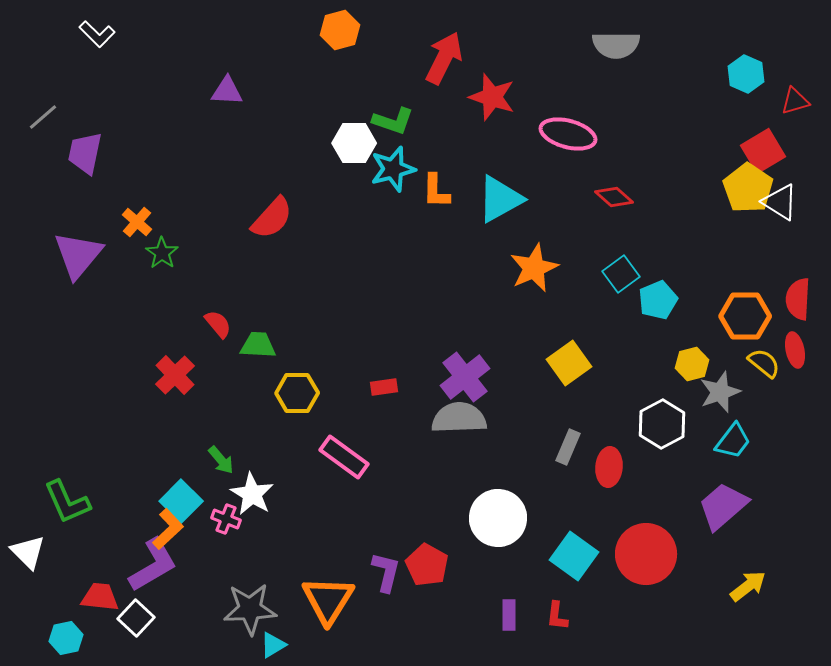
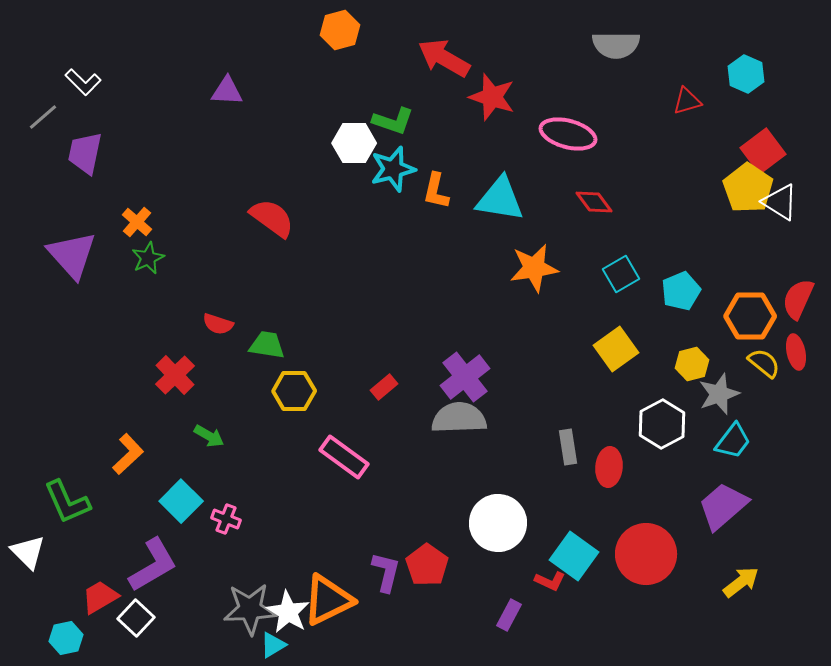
white L-shape at (97, 34): moved 14 px left, 48 px down
red arrow at (444, 58): rotated 86 degrees counterclockwise
red triangle at (795, 101): moved 108 px left
red square at (763, 151): rotated 6 degrees counterclockwise
orange L-shape at (436, 191): rotated 12 degrees clockwise
red diamond at (614, 197): moved 20 px left, 5 px down; rotated 12 degrees clockwise
cyan triangle at (500, 199): rotated 38 degrees clockwise
red semicircle at (272, 218): rotated 96 degrees counterclockwise
green star at (162, 253): moved 14 px left, 5 px down; rotated 12 degrees clockwise
purple triangle at (78, 255): moved 6 px left; rotated 22 degrees counterclockwise
orange star at (534, 268): rotated 15 degrees clockwise
cyan square at (621, 274): rotated 6 degrees clockwise
red semicircle at (798, 299): rotated 21 degrees clockwise
cyan pentagon at (658, 300): moved 23 px right, 9 px up
orange hexagon at (745, 316): moved 5 px right
red semicircle at (218, 324): rotated 148 degrees clockwise
green trapezoid at (258, 345): moved 9 px right; rotated 6 degrees clockwise
red ellipse at (795, 350): moved 1 px right, 2 px down
yellow square at (569, 363): moved 47 px right, 14 px up
red rectangle at (384, 387): rotated 32 degrees counterclockwise
gray star at (720, 392): moved 1 px left, 2 px down
yellow hexagon at (297, 393): moved 3 px left, 2 px up
gray rectangle at (568, 447): rotated 32 degrees counterclockwise
green arrow at (221, 460): moved 12 px left, 24 px up; rotated 20 degrees counterclockwise
white star at (252, 494): moved 36 px right, 118 px down
white circle at (498, 518): moved 5 px down
orange L-shape at (168, 529): moved 40 px left, 75 px up
red pentagon at (427, 565): rotated 6 degrees clockwise
yellow arrow at (748, 586): moved 7 px left, 4 px up
red trapezoid at (100, 597): rotated 36 degrees counterclockwise
orange triangle at (328, 600): rotated 32 degrees clockwise
purple rectangle at (509, 615): rotated 28 degrees clockwise
red L-shape at (557, 616): moved 7 px left, 35 px up; rotated 72 degrees counterclockwise
